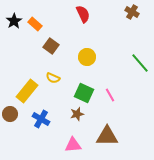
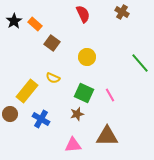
brown cross: moved 10 px left
brown square: moved 1 px right, 3 px up
